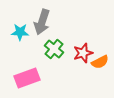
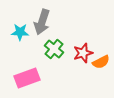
orange semicircle: moved 1 px right
